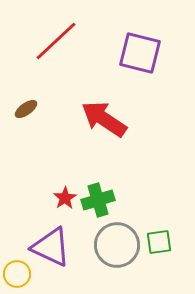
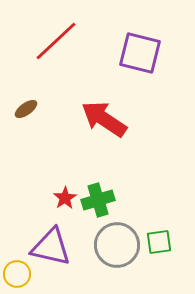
purple triangle: rotated 12 degrees counterclockwise
